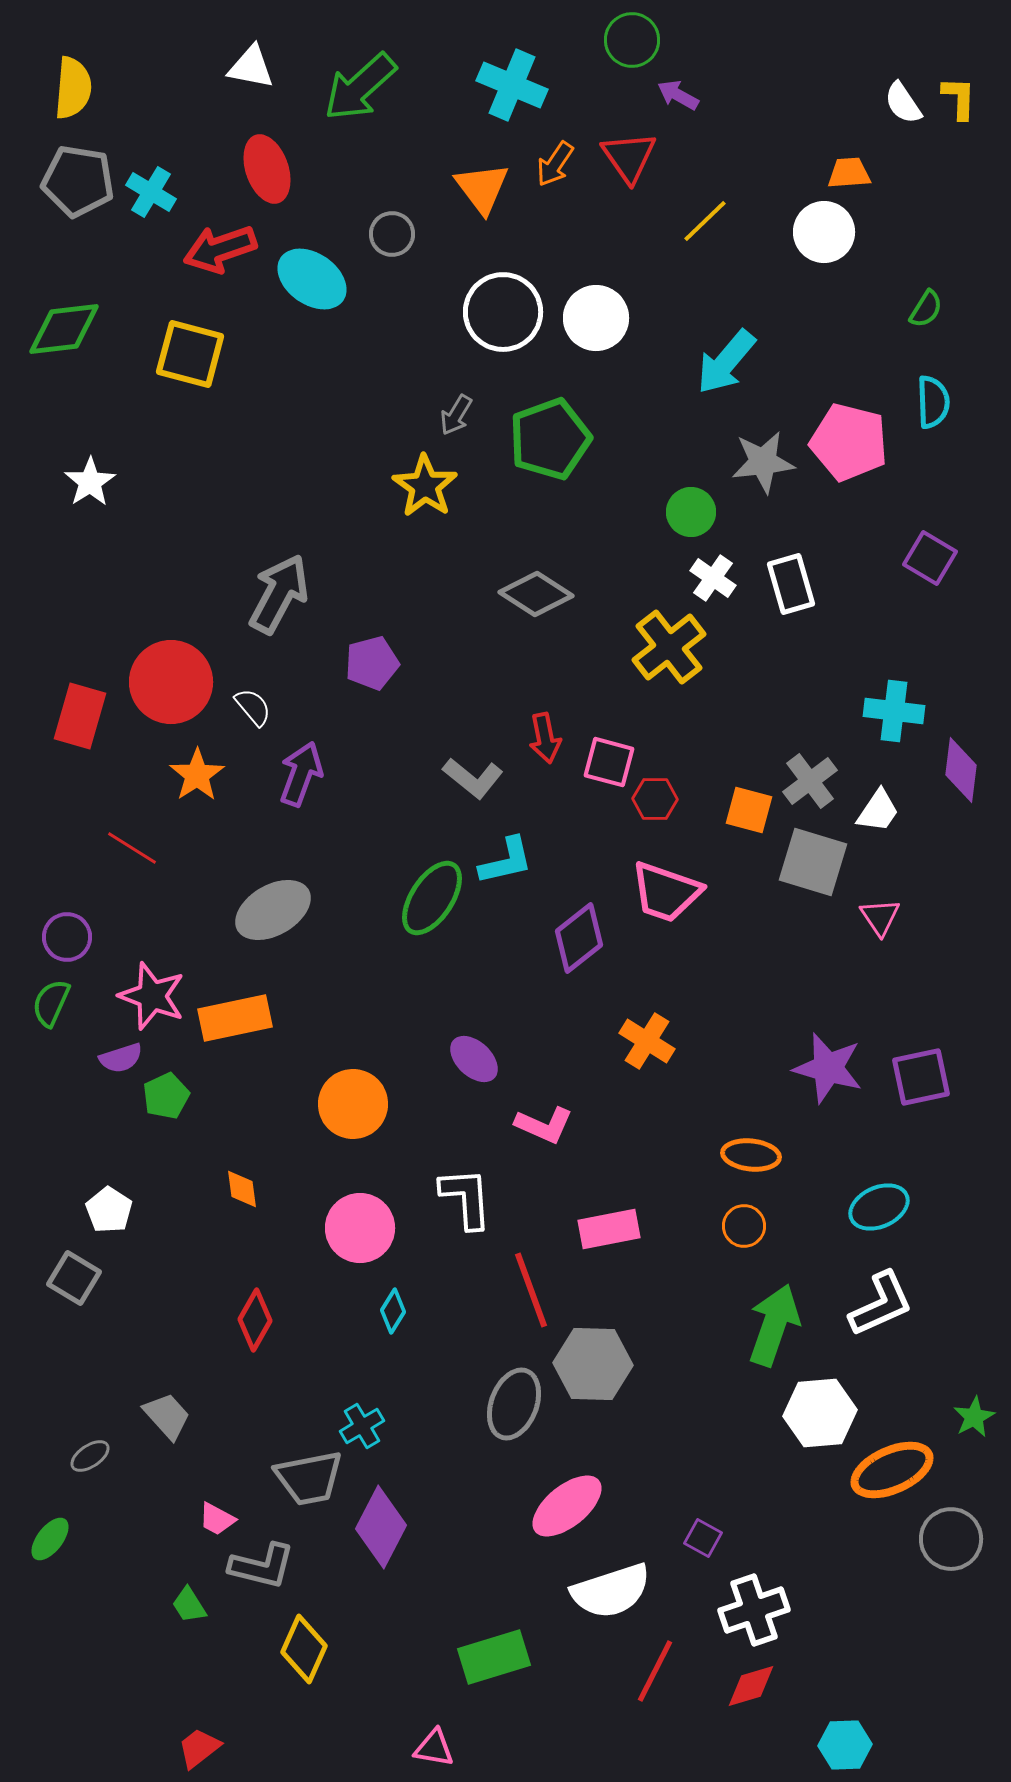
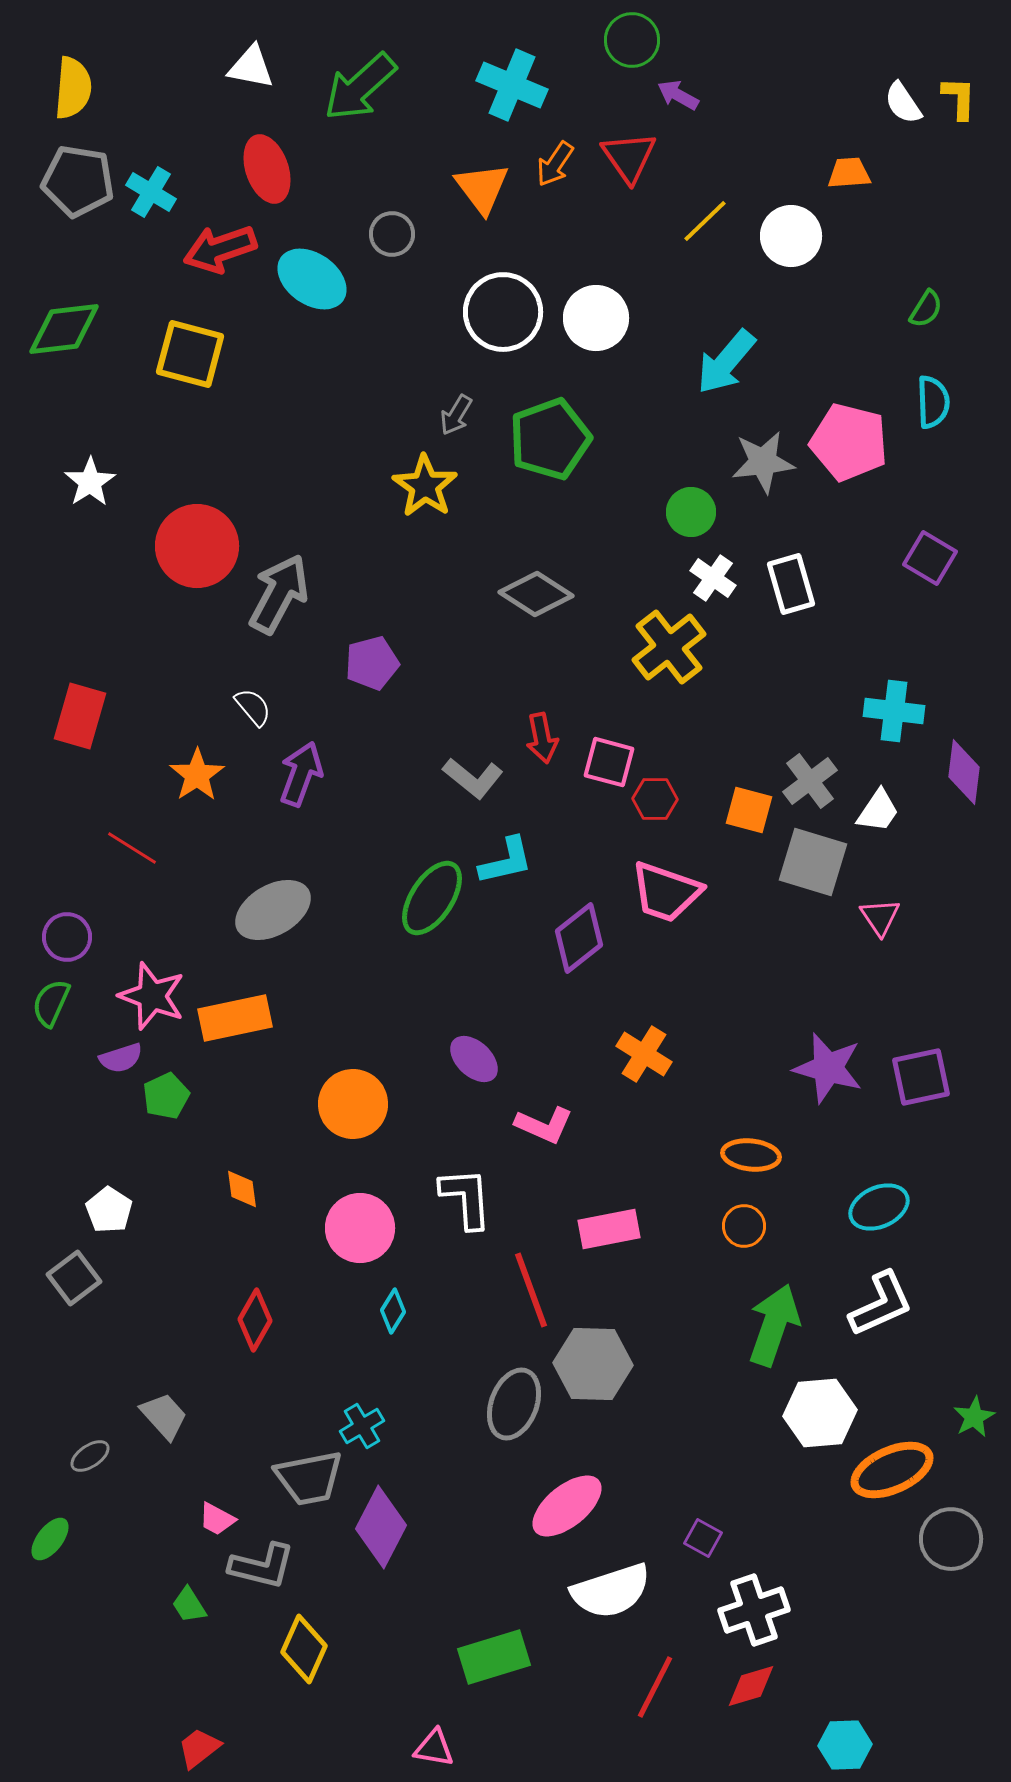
white circle at (824, 232): moved 33 px left, 4 px down
red circle at (171, 682): moved 26 px right, 136 px up
red arrow at (545, 738): moved 3 px left
purple diamond at (961, 770): moved 3 px right, 2 px down
orange cross at (647, 1041): moved 3 px left, 13 px down
gray square at (74, 1278): rotated 22 degrees clockwise
gray trapezoid at (167, 1416): moved 3 px left
red line at (655, 1671): moved 16 px down
